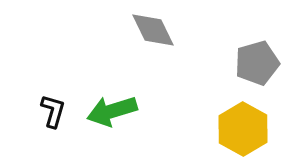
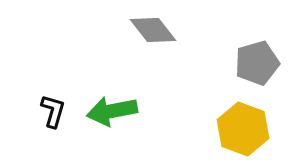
gray diamond: rotated 12 degrees counterclockwise
green arrow: rotated 6 degrees clockwise
yellow hexagon: rotated 9 degrees counterclockwise
